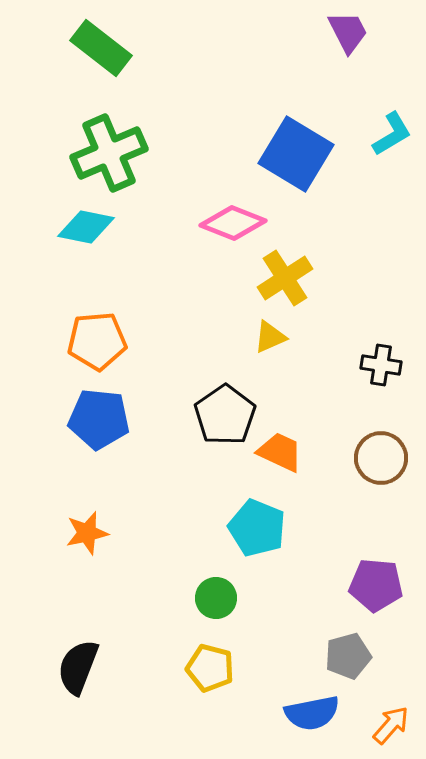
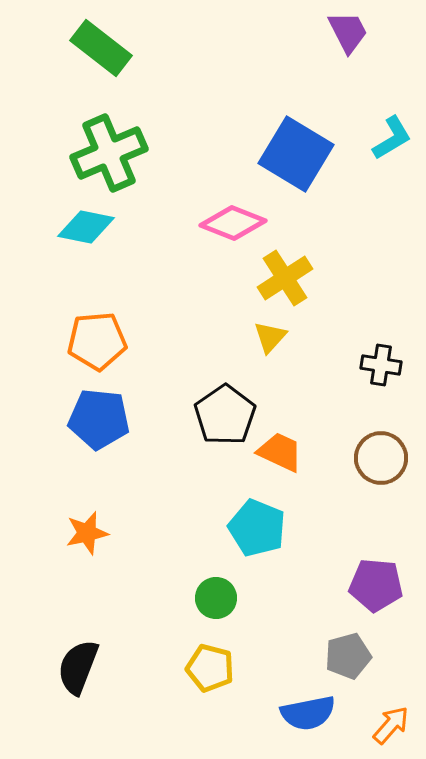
cyan L-shape: moved 4 px down
yellow triangle: rotated 24 degrees counterclockwise
blue semicircle: moved 4 px left
